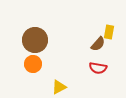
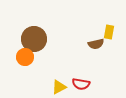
brown circle: moved 1 px left, 1 px up
brown semicircle: moved 2 px left; rotated 35 degrees clockwise
orange circle: moved 8 px left, 7 px up
red semicircle: moved 17 px left, 16 px down
